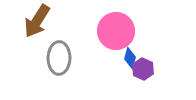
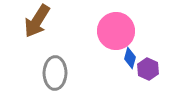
gray ellipse: moved 4 px left, 15 px down
purple hexagon: moved 5 px right
